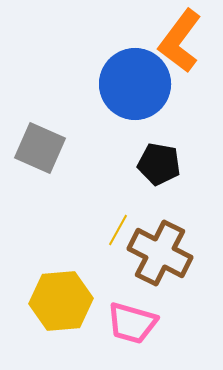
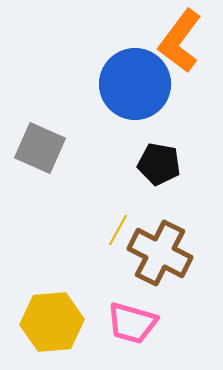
yellow hexagon: moved 9 px left, 21 px down
